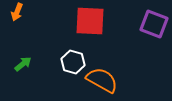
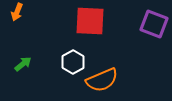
white hexagon: rotated 15 degrees clockwise
orange semicircle: rotated 128 degrees clockwise
